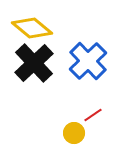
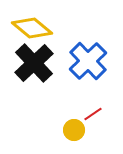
red line: moved 1 px up
yellow circle: moved 3 px up
